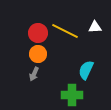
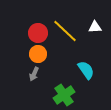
yellow line: rotated 16 degrees clockwise
cyan semicircle: rotated 120 degrees clockwise
green cross: moved 8 px left; rotated 35 degrees counterclockwise
